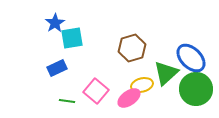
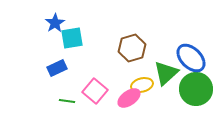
pink square: moved 1 px left
